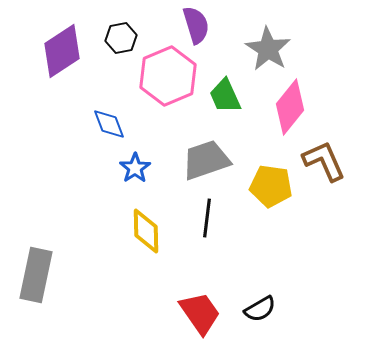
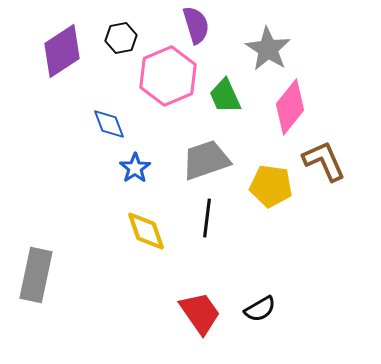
yellow diamond: rotated 18 degrees counterclockwise
